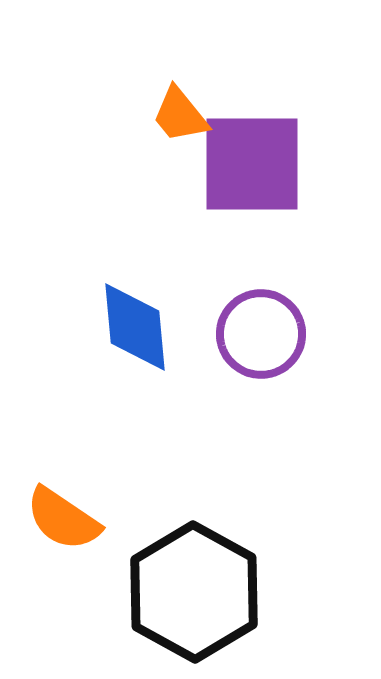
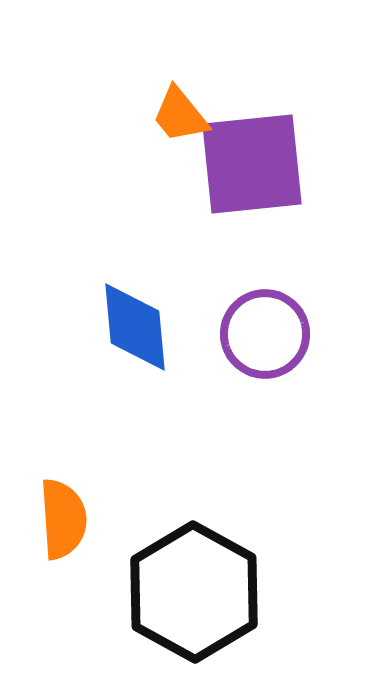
purple square: rotated 6 degrees counterclockwise
purple circle: moved 4 px right
orange semicircle: rotated 128 degrees counterclockwise
